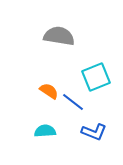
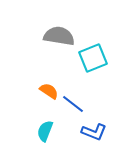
cyan square: moved 3 px left, 19 px up
blue line: moved 2 px down
cyan semicircle: rotated 65 degrees counterclockwise
